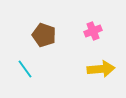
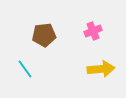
brown pentagon: rotated 25 degrees counterclockwise
